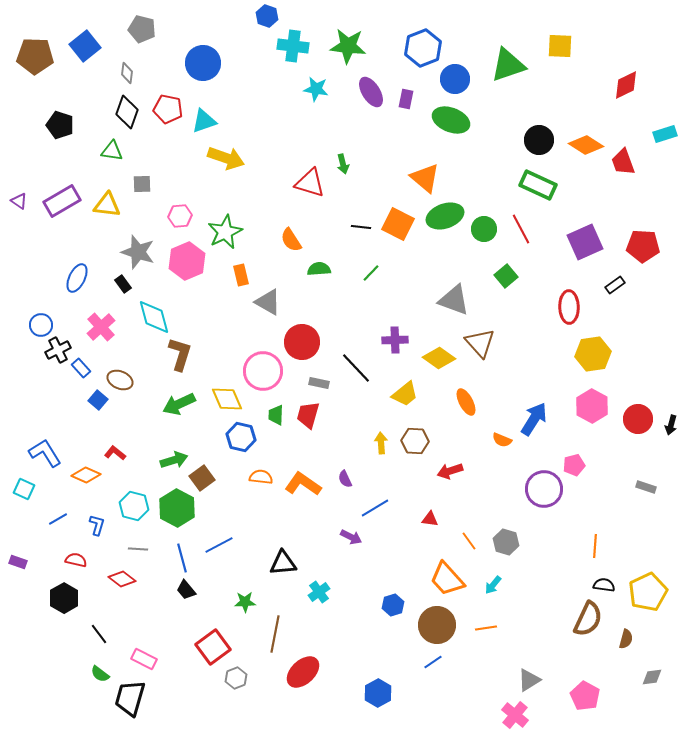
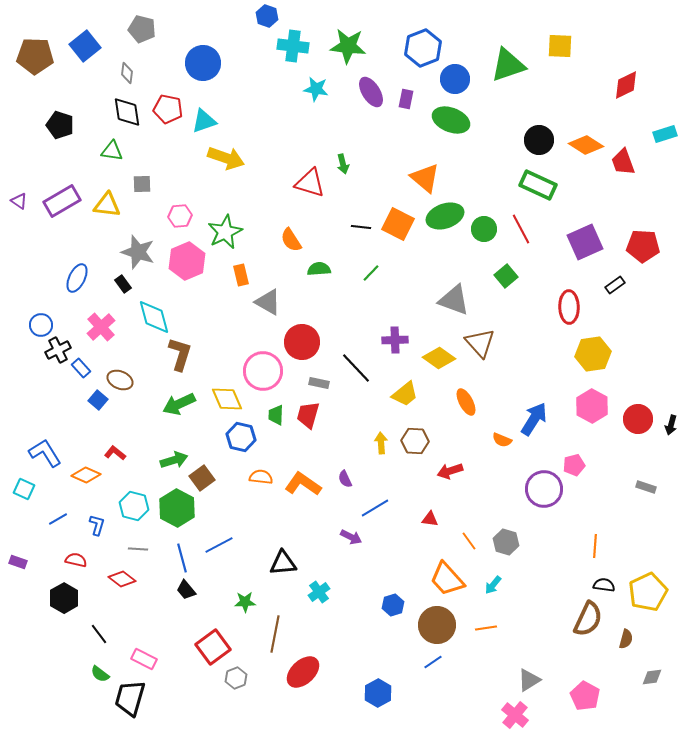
black diamond at (127, 112): rotated 28 degrees counterclockwise
